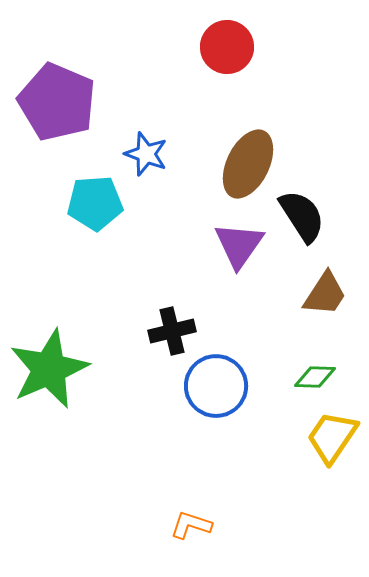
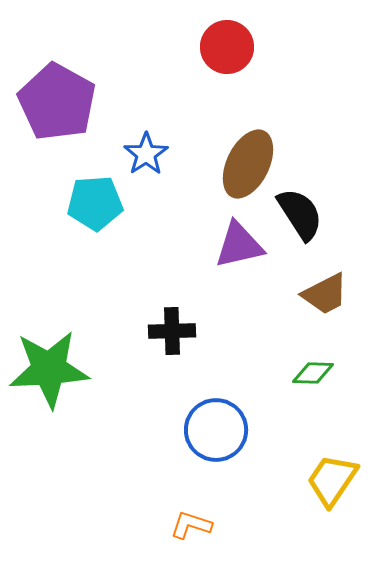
purple pentagon: rotated 6 degrees clockwise
blue star: rotated 18 degrees clockwise
black semicircle: moved 2 px left, 2 px up
purple triangle: rotated 42 degrees clockwise
brown trapezoid: rotated 30 degrees clockwise
black cross: rotated 12 degrees clockwise
green star: rotated 20 degrees clockwise
green diamond: moved 2 px left, 4 px up
blue circle: moved 44 px down
yellow trapezoid: moved 43 px down
